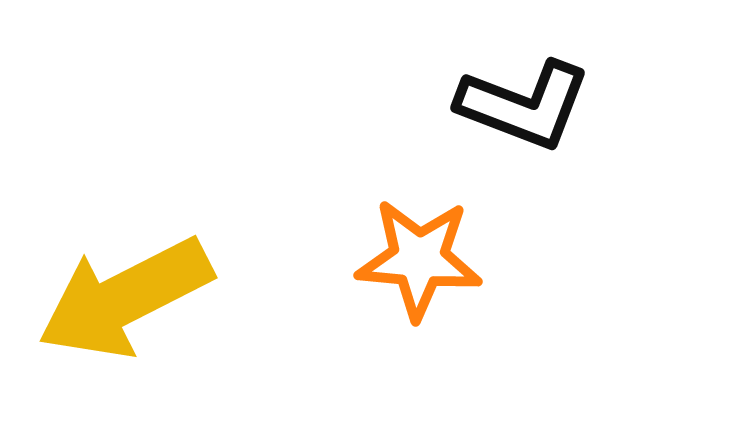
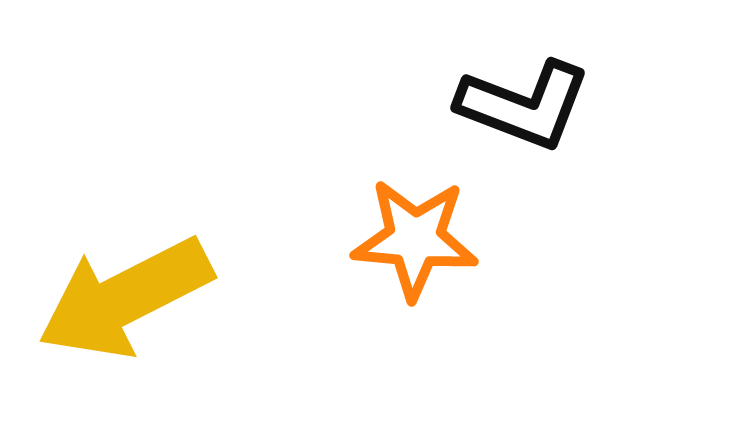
orange star: moved 4 px left, 20 px up
